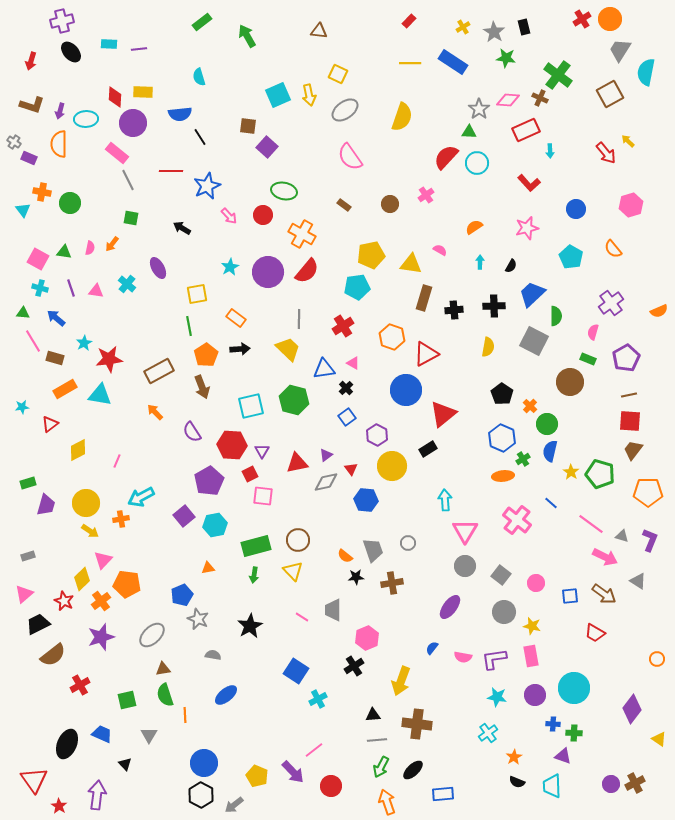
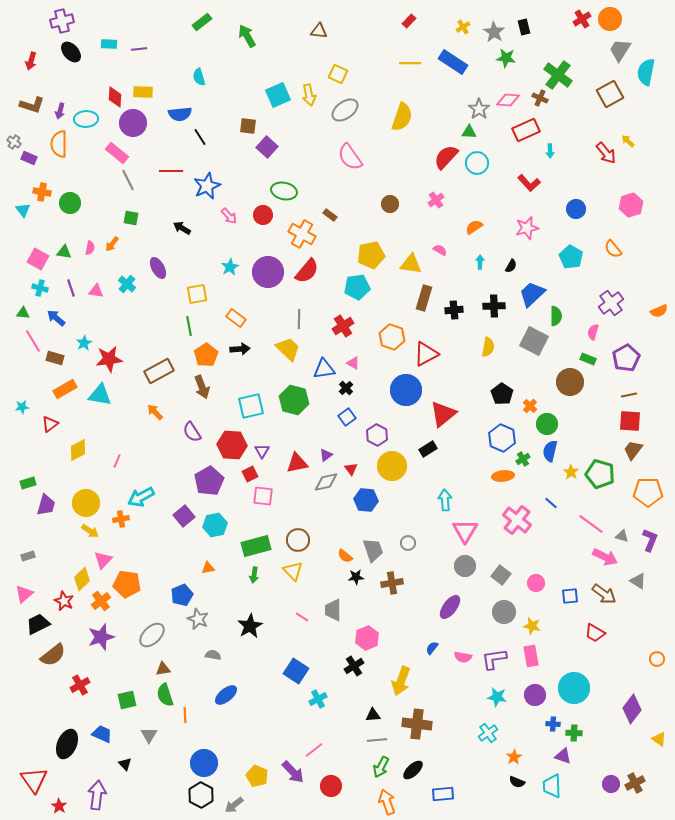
pink cross at (426, 195): moved 10 px right, 5 px down
brown rectangle at (344, 205): moved 14 px left, 10 px down
